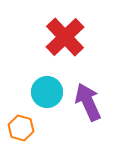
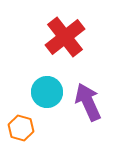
red cross: rotated 6 degrees clockwise
